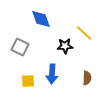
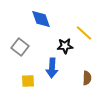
gray square: rotated 12 degrees clockwise
blue arrow: moved 6 px up
